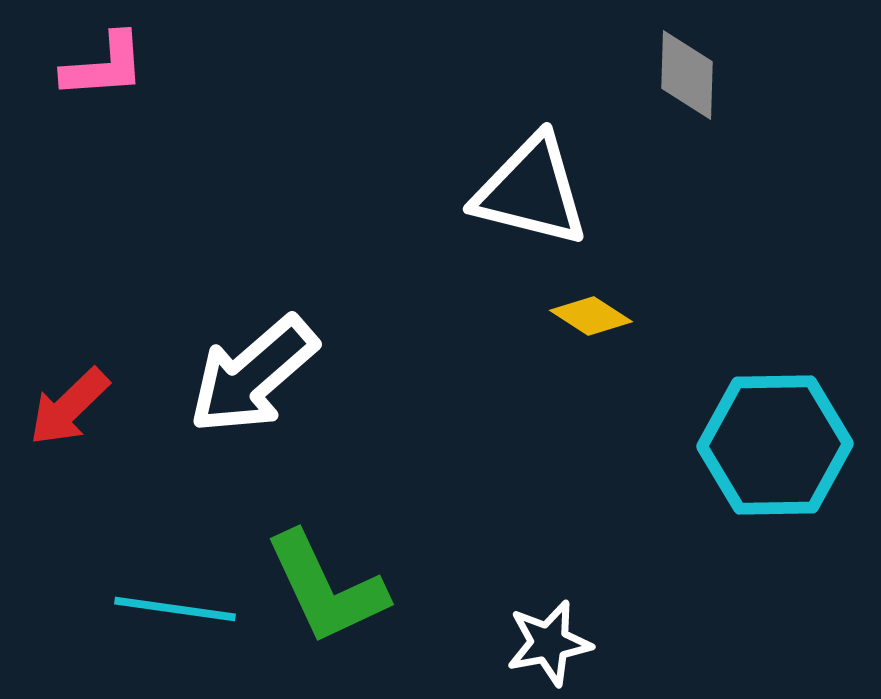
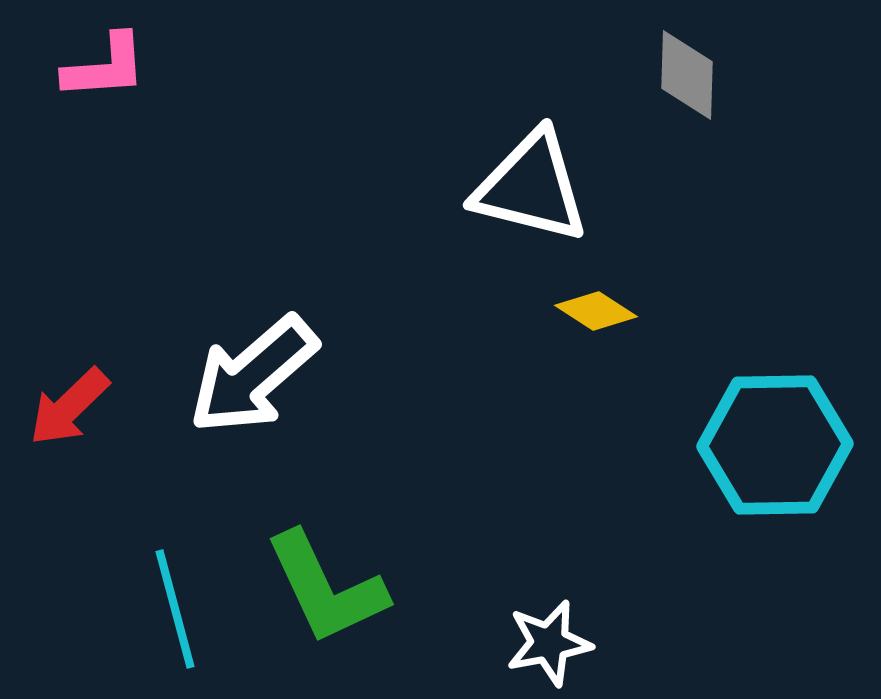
pink L-shape: moved 1 px right, 1 px down
white triangle: moved 4 px up
yellow diamond: moved 5 px right, 5 px up
cyan line: rotated 67 degrees clockwise
